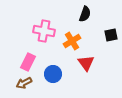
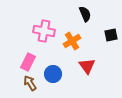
black semicircle: rotated 42 degrees counterclockwise
red triangle: moved 1 px right, 3 px down
brown arrow: moved 6 px right; rotated 84 degrees clockwise
